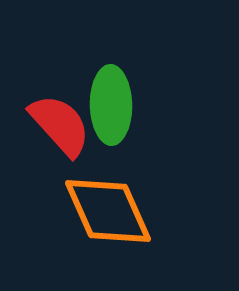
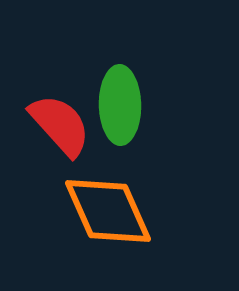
green ellipse: moved 9 px right
